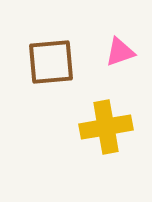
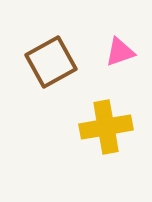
brown square: rotated 24 degrees counterclockwise
